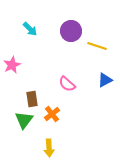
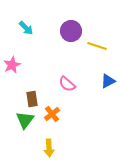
cyan arrow: moved 4 px left, 1 px up
blue triangle: moved 3 px right, 1 px down
green triangle: moved 1 px right
